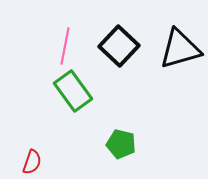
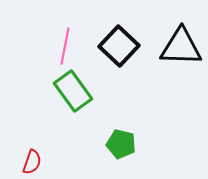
black triangle: moved 1 px right, 2 px up; rotated 18 degrees clockwise
